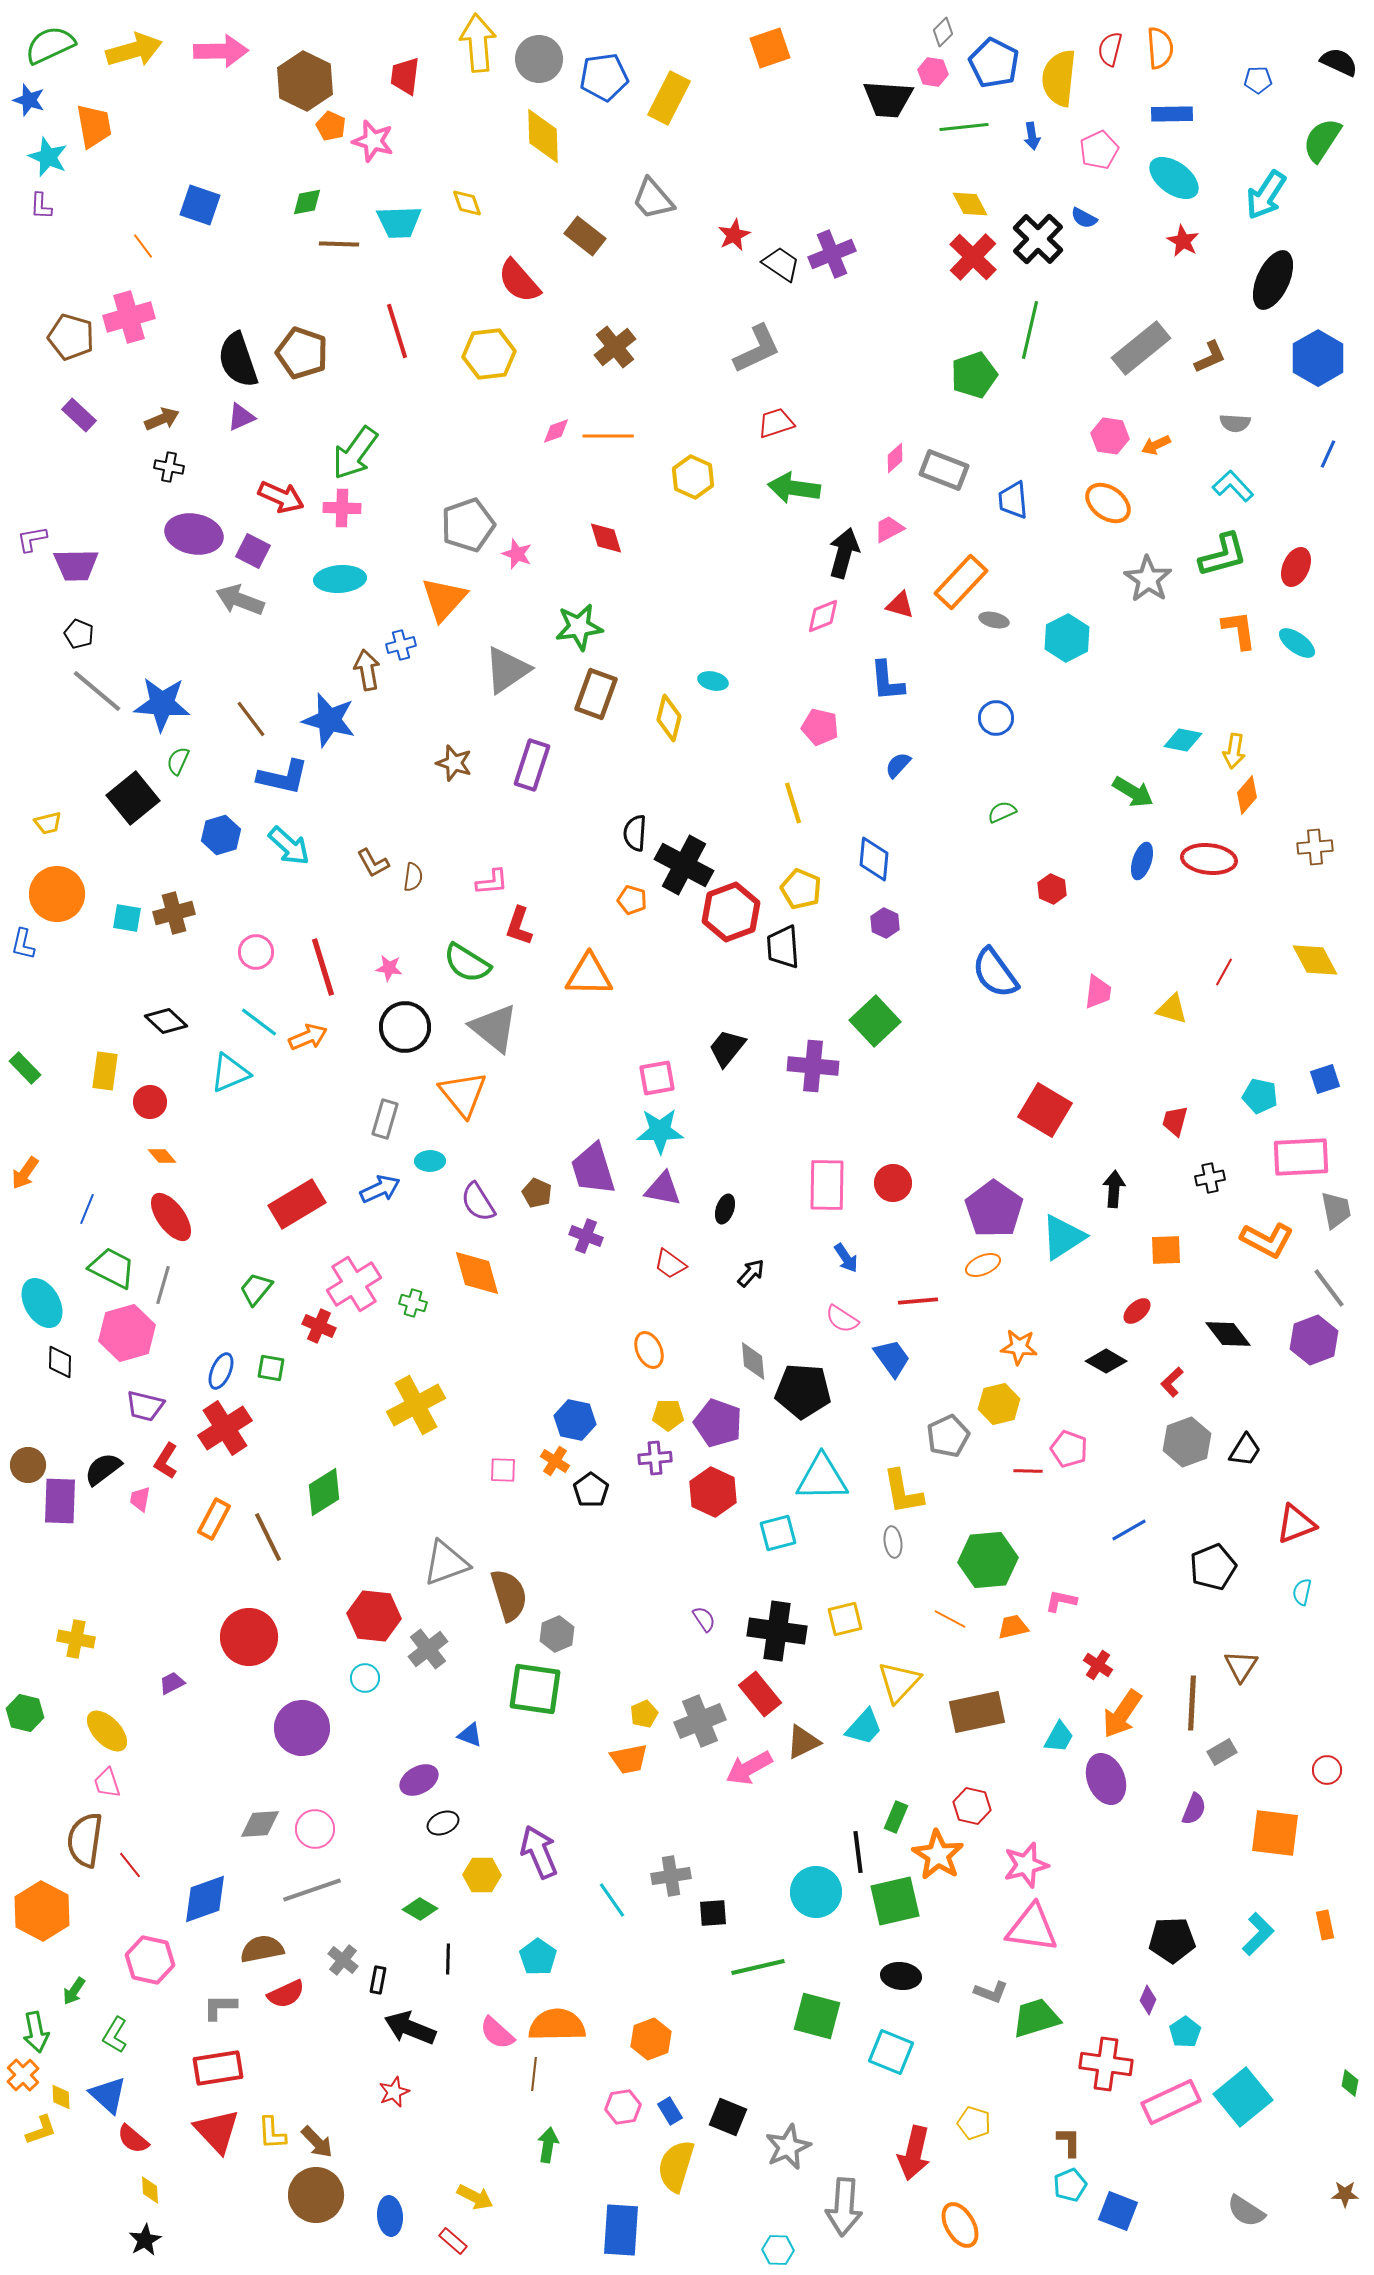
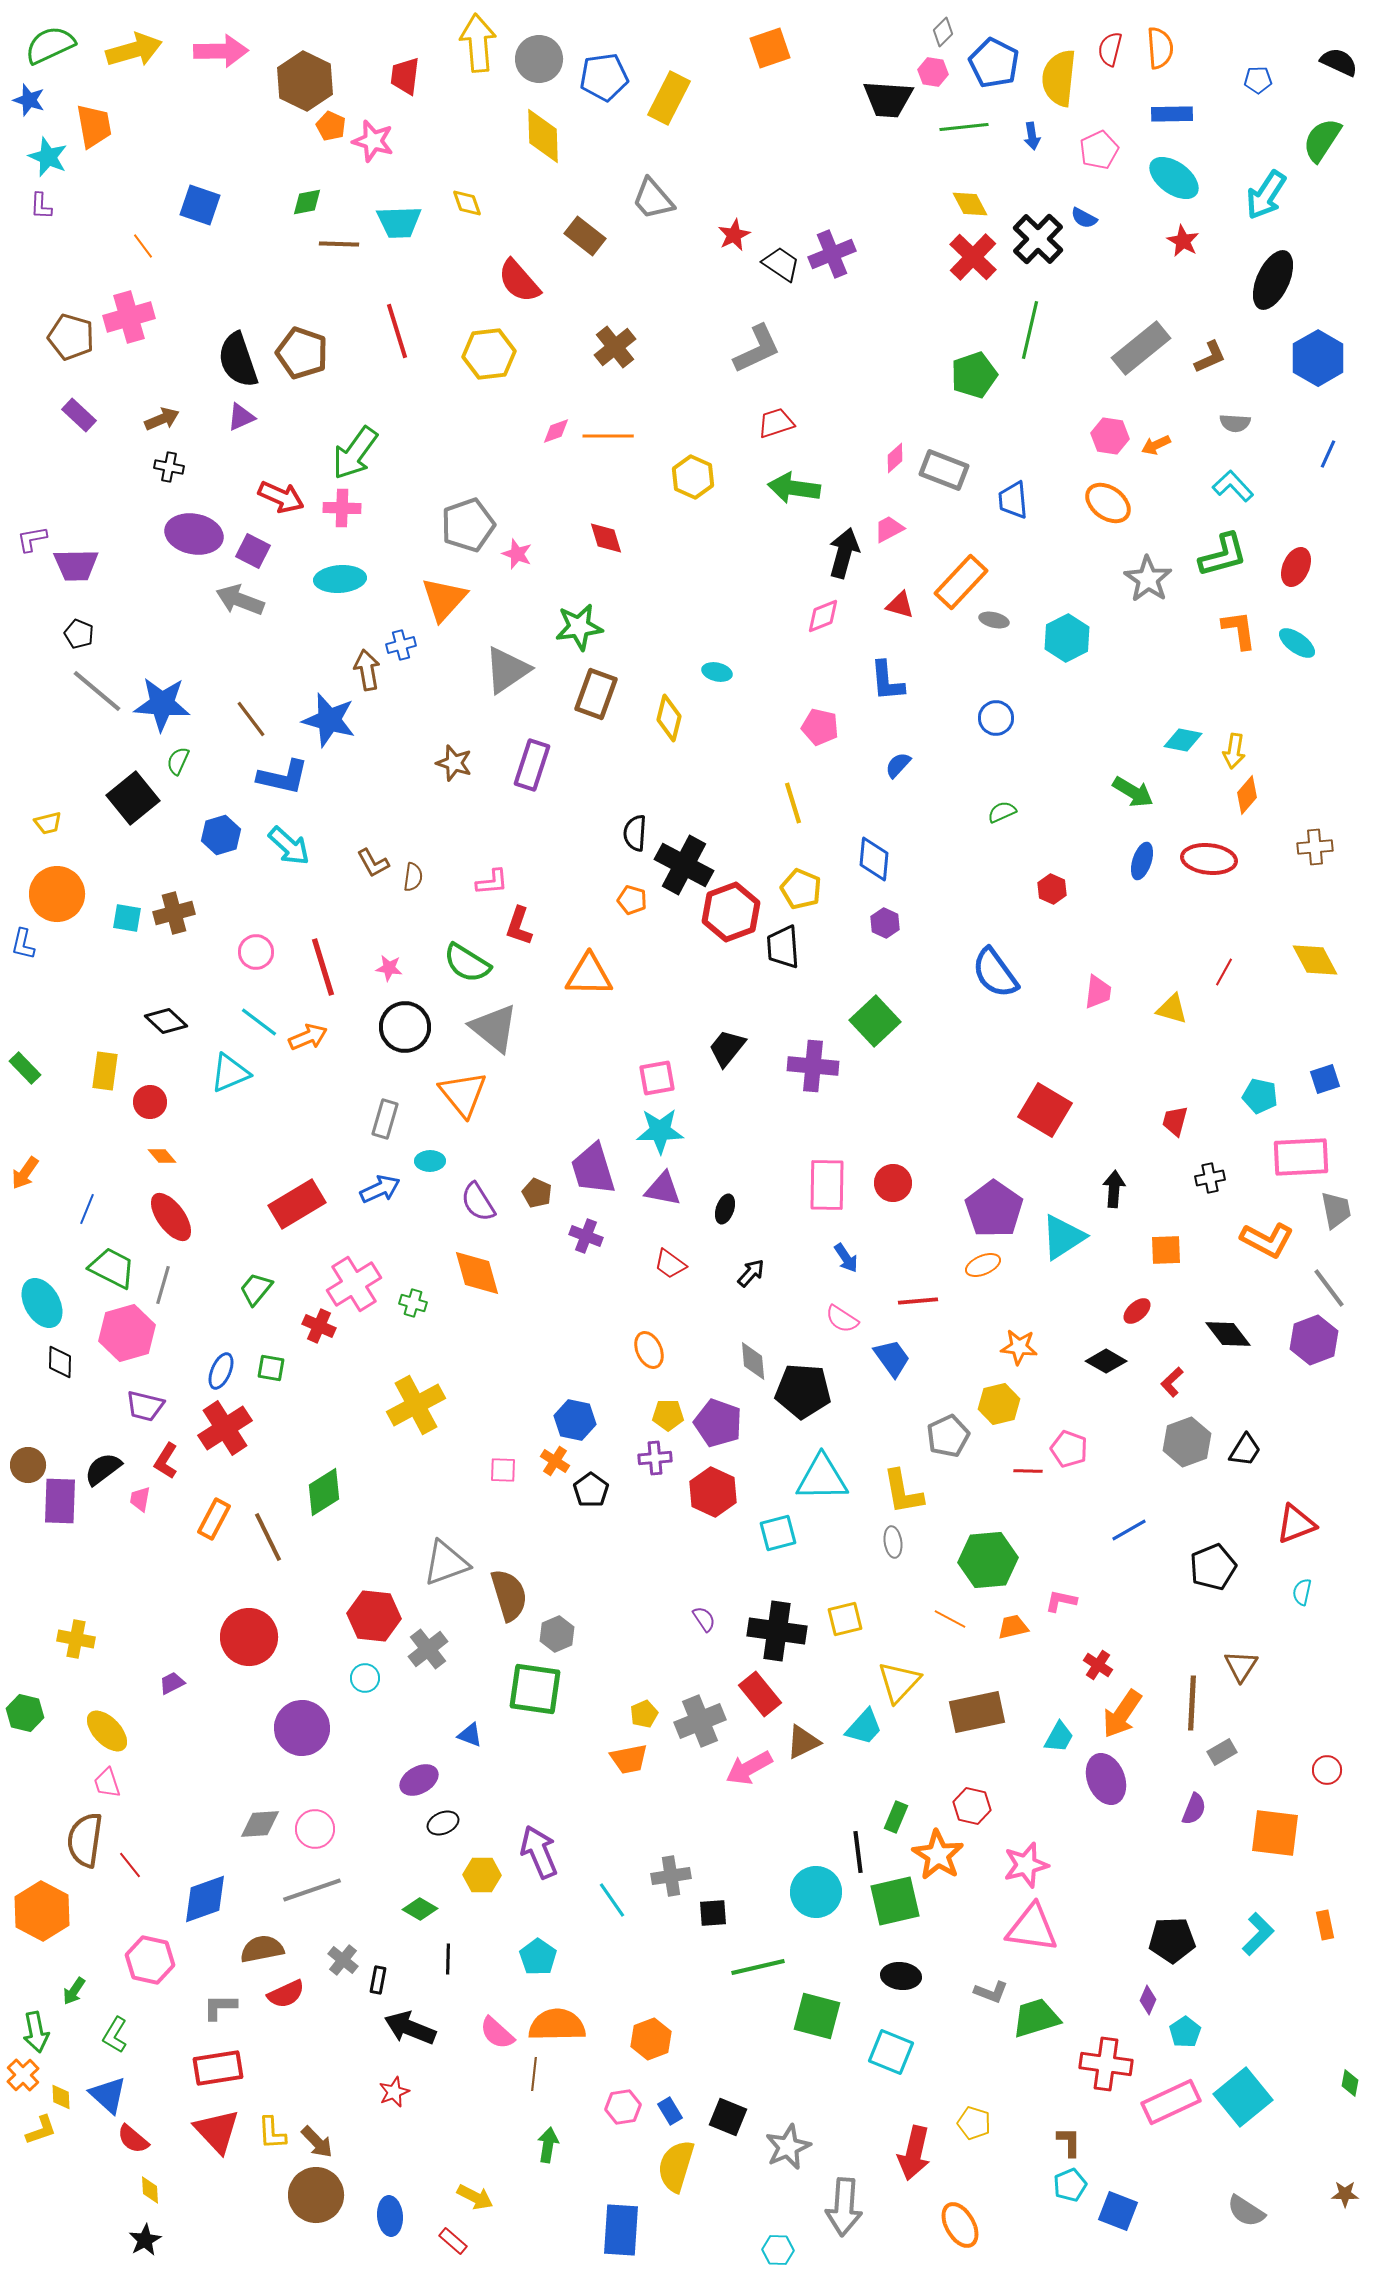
cyan ellipse at (713, 681): moved 4 px right, 9 px up
